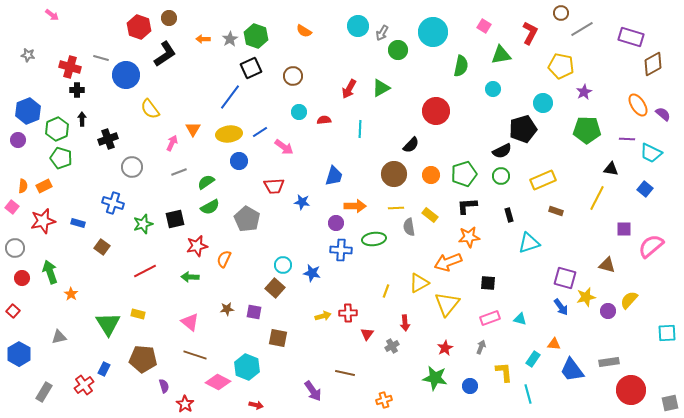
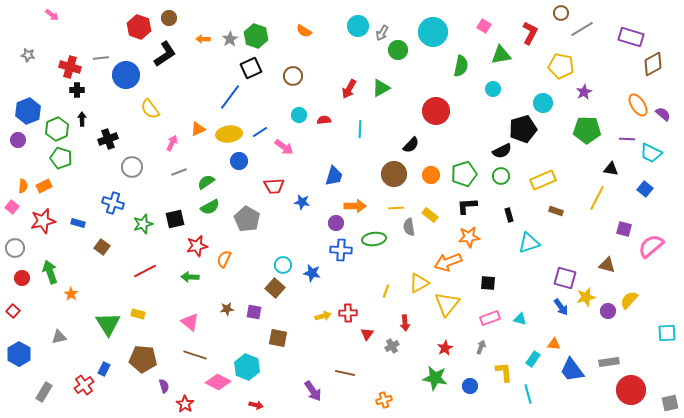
gray line at (101, 58): rotated 21 degrees counterclockwise
cyan circle at (299, 112): moved 3 px down
orange triangle at (193, 129): moved 5 px right; rotated 35 degrees clockwise
purple square at (624, 229): rotated 14 degrees clockwise
